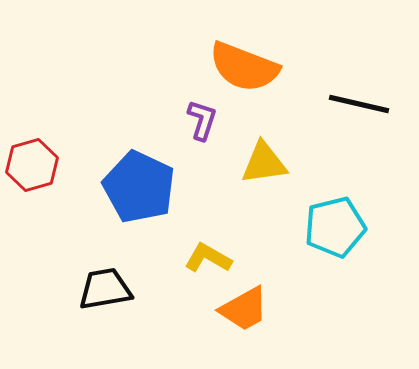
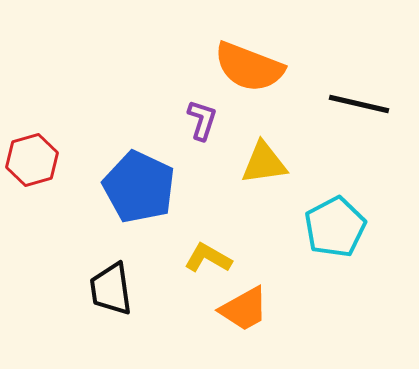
orange semicircle: moved 5 px right
red hexagon: moved 5 px up
cyan pentagon: rotated 14 degrees counterclockwise
black trapezoid: moved 6 px right; rotated 88 degrees counterclockwise
